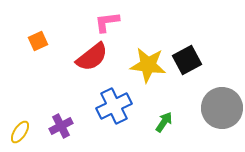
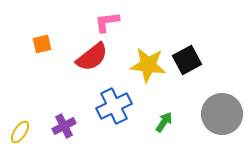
orange square: moved 4 px right, 3 px down; rotated 12 degrees clockwise
gray circle: moved 6 px down
purple cross: moved 3 px right
